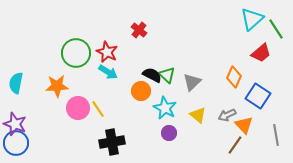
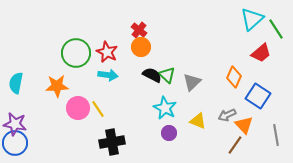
cyan arrow: moved 3 px down; rotated 24 degrees counterclockwise
orange circle: moved 44 px up
yellow triangle: moved 6 px down; rotated 18 degrees counterclockwise
purple star: rotated 10 degrees counterclockwise
blue circle: moved 1 px left
